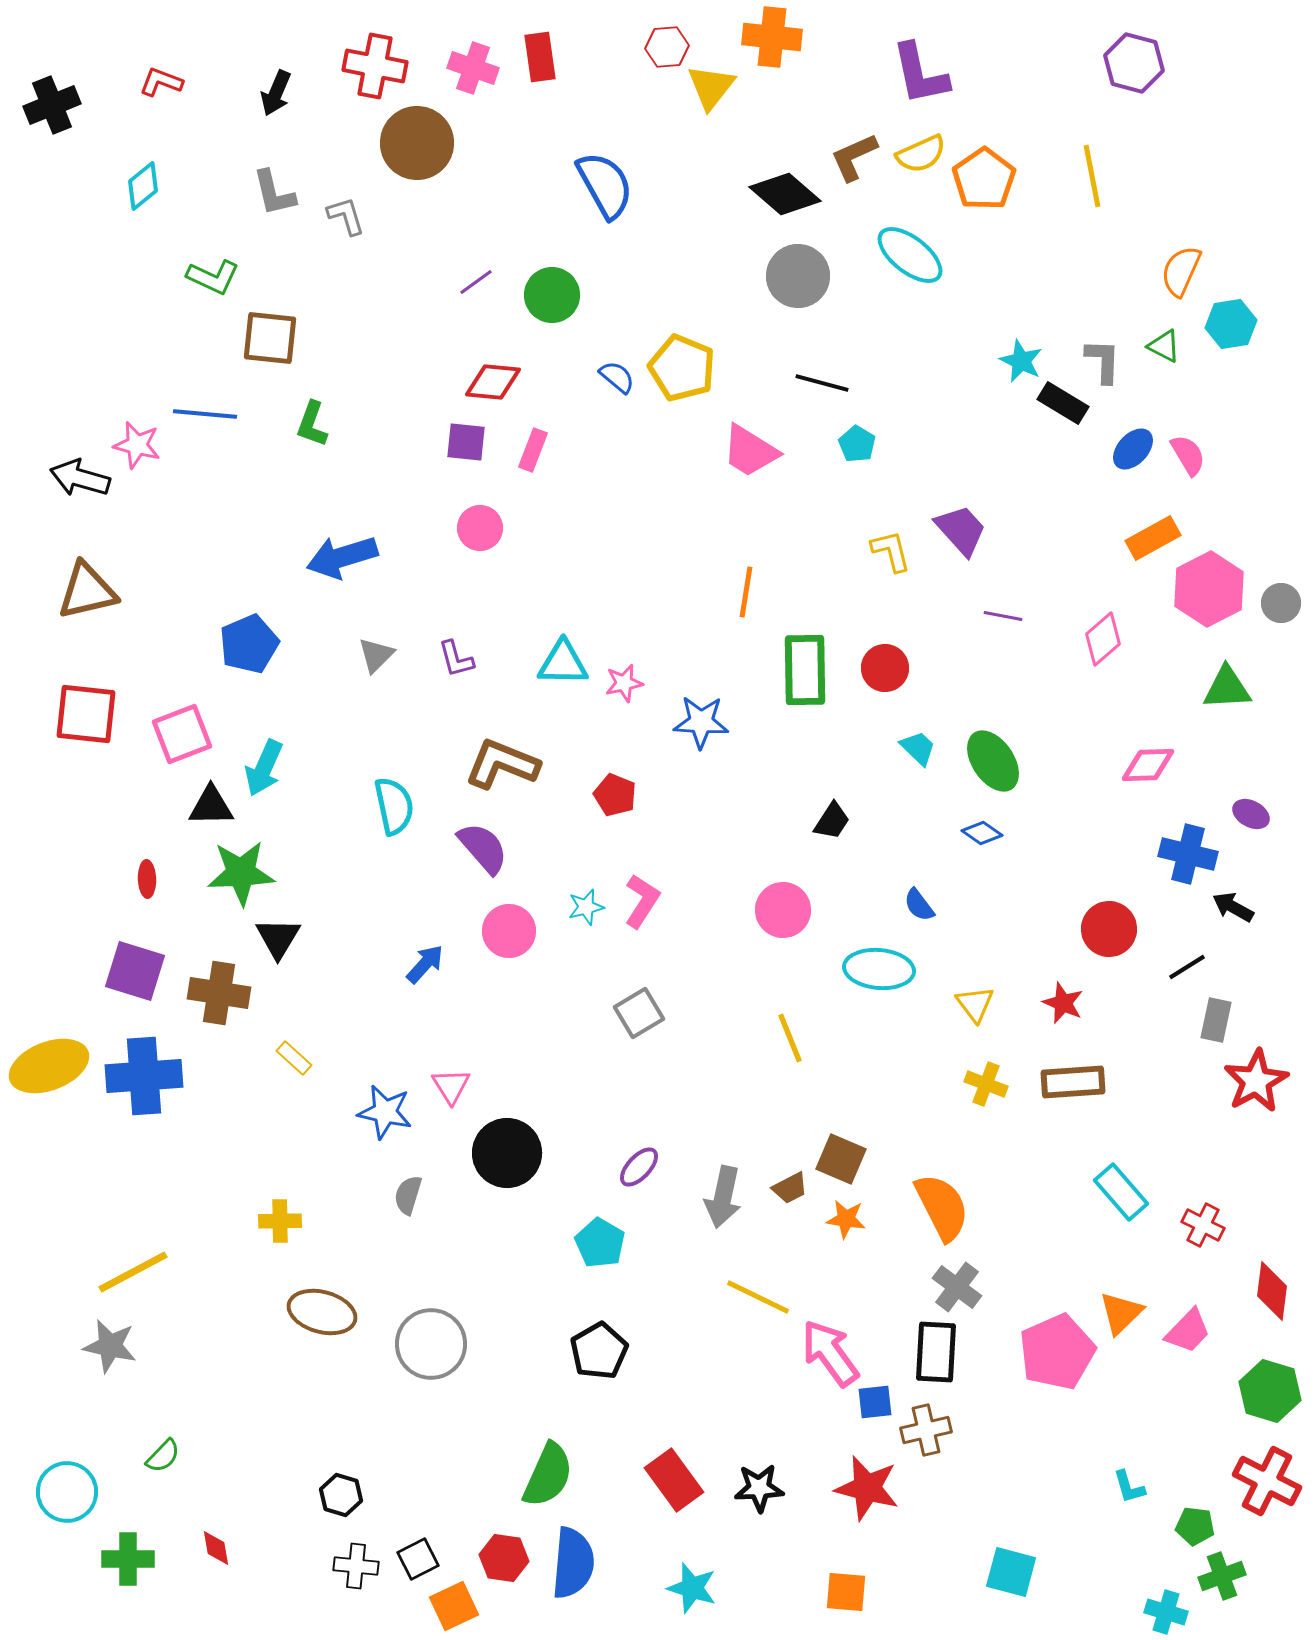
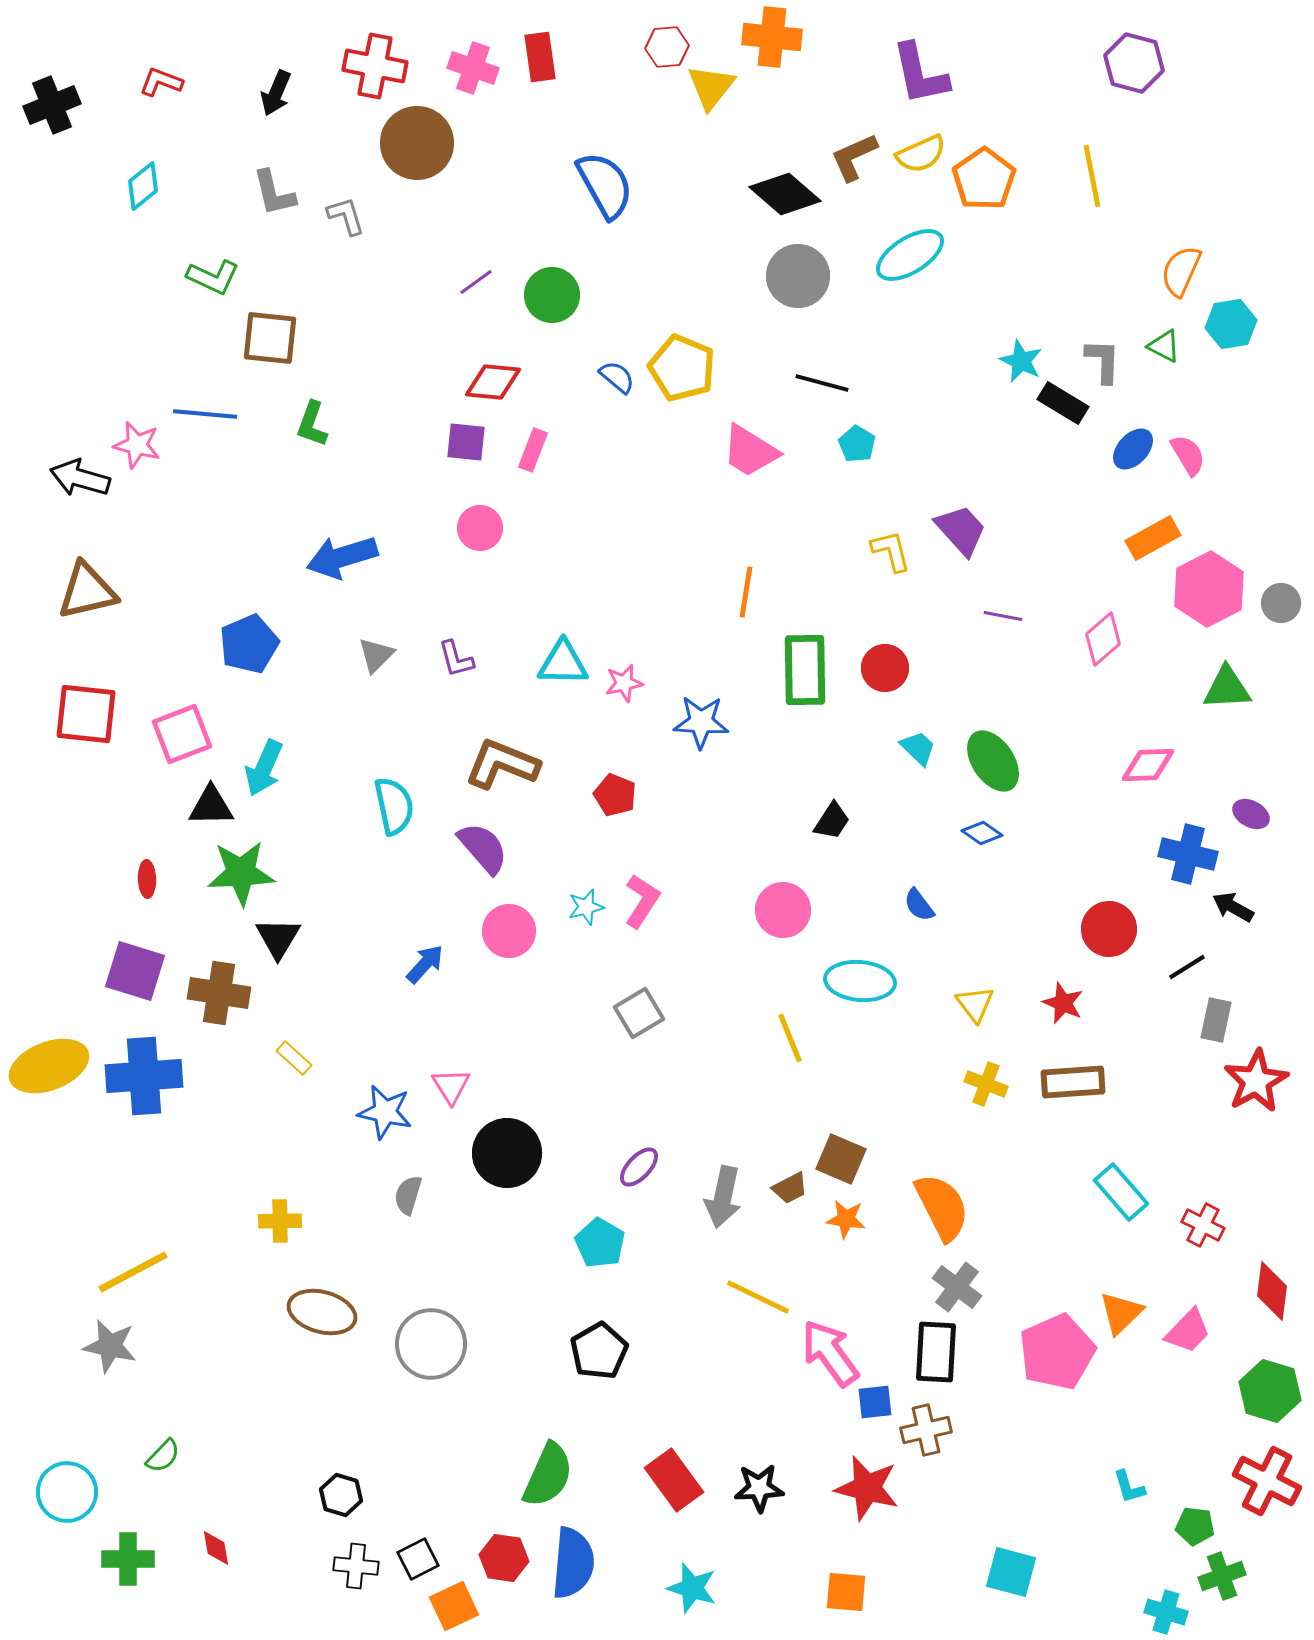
cyan ellipse at (910, 255): rotated 70 degrees counterclockwise
cyan ellipse at (879, 969): moved 19 px left, 12 px down
